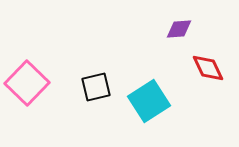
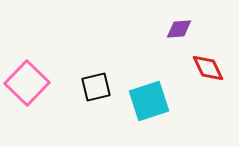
cyan square: rotated 15 degrees clockwise
